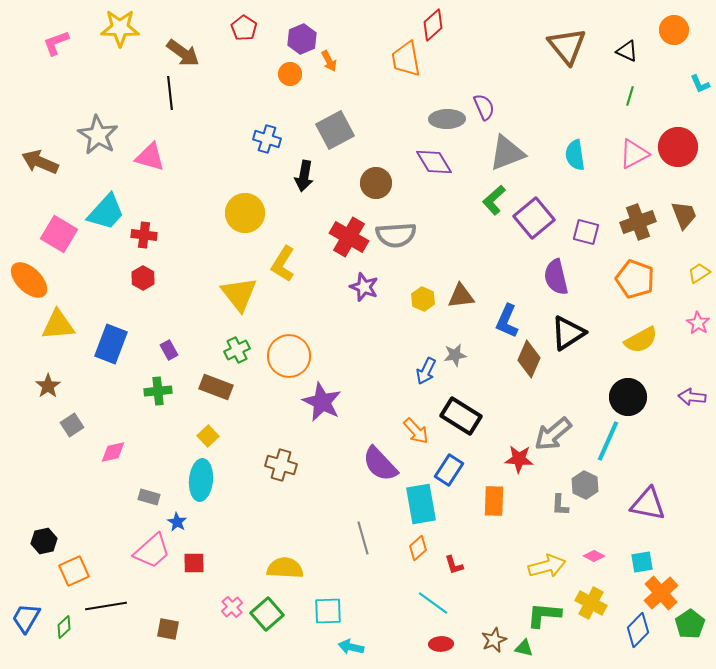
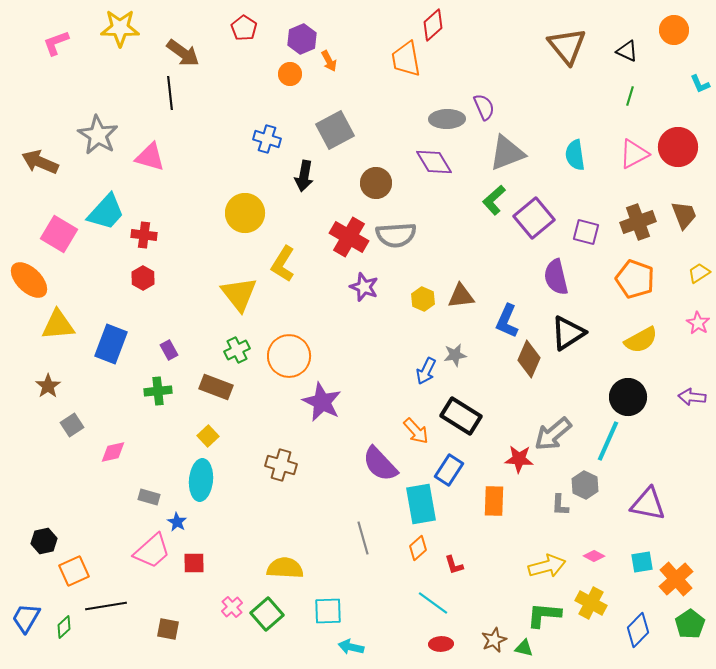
orange cross at (661, 593): moved 15 px right, 14 px up
